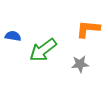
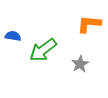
orange L-shape: moved 1 px right, 5 px up
gray star: rotated 24 degrees counterclockwise
